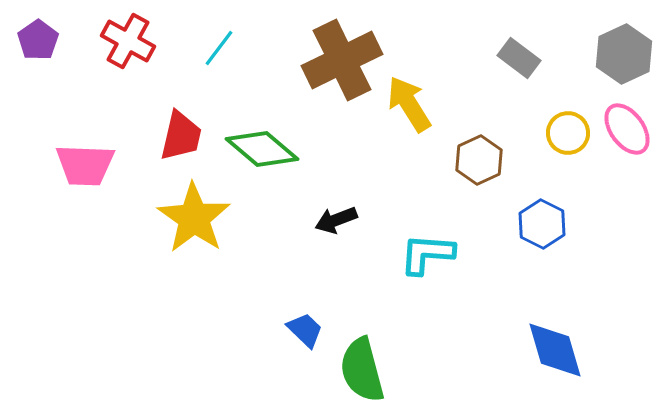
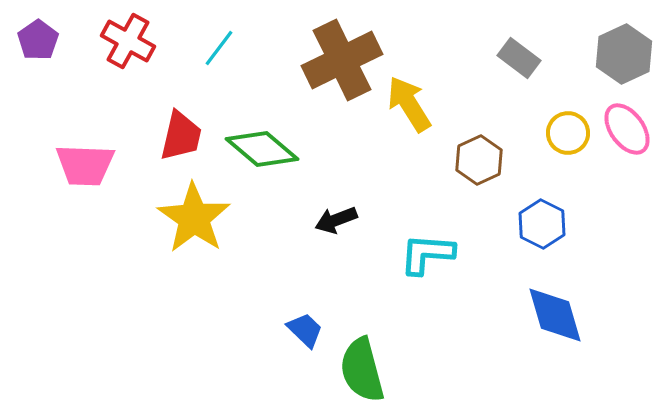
blue diamond: moved 35 px up
